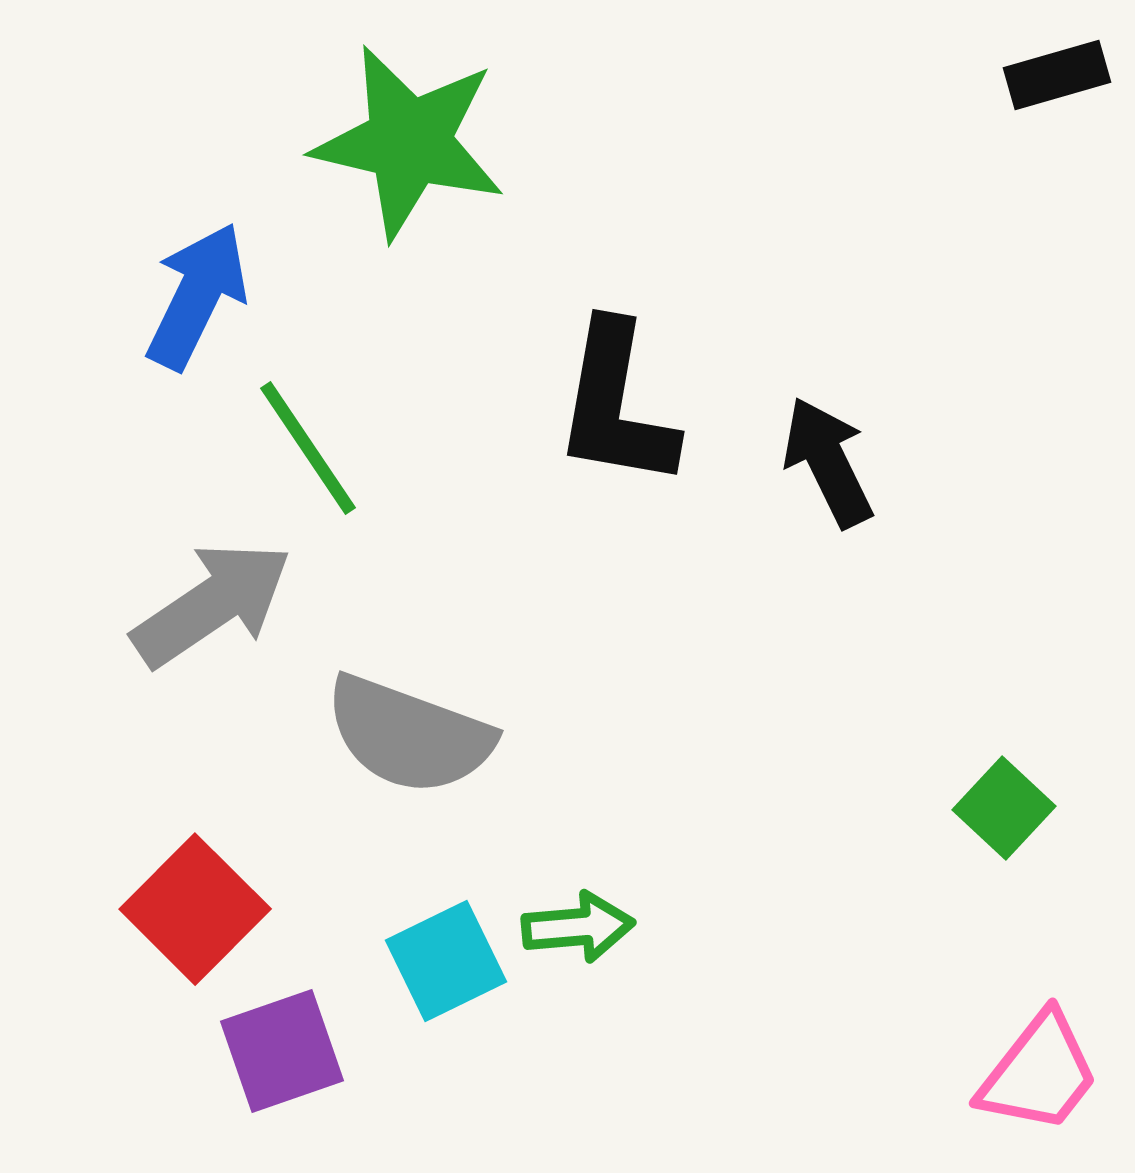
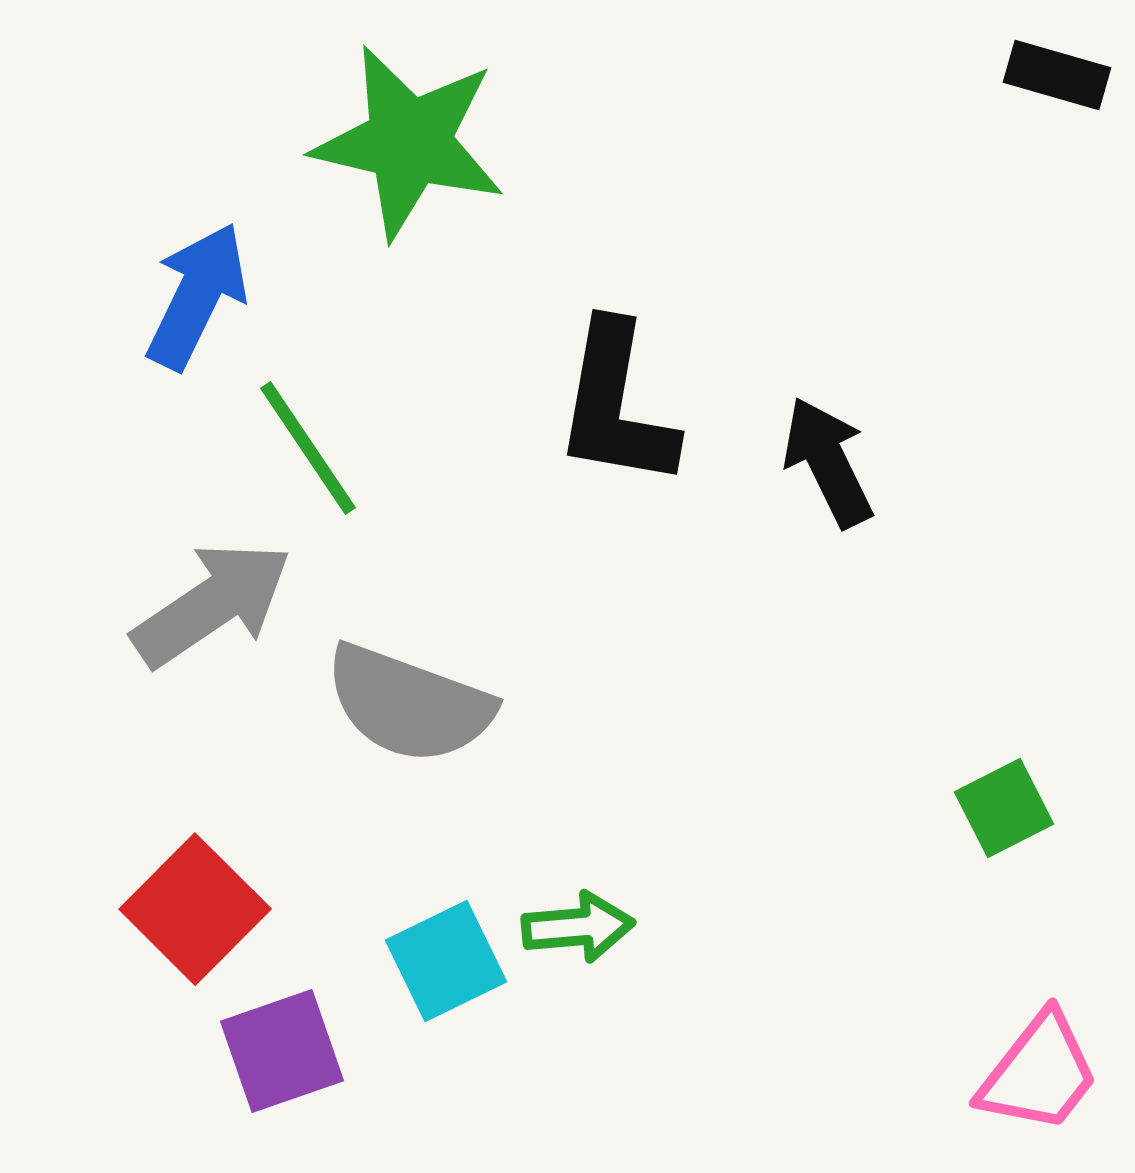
black rectangle: rotated 32 degrees clockwise
gray semicircle: moved 31 px up
green square: rotated 20 degrees clockwise
